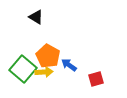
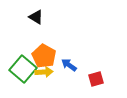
orange pentagon: moved 4 px left
